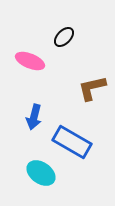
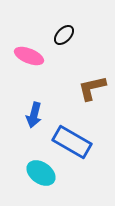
black ellipse: moved 2 px up
pink ellipse: moved 1 px left, 5 px up
blue arrow: moved 2 px up
